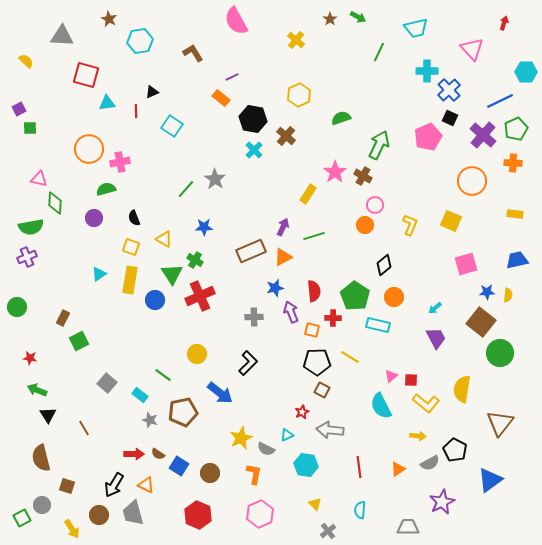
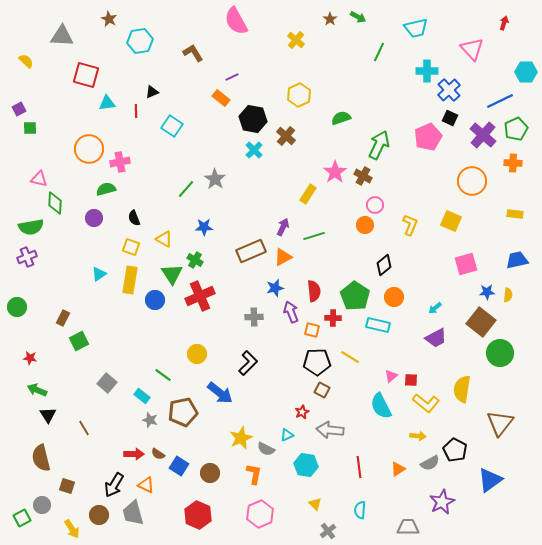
purple trapezoid at (436, 338): rotated 90 degrees clockwise
cyan rectangle at (140, 395): moved 2 px right, 1 px down
